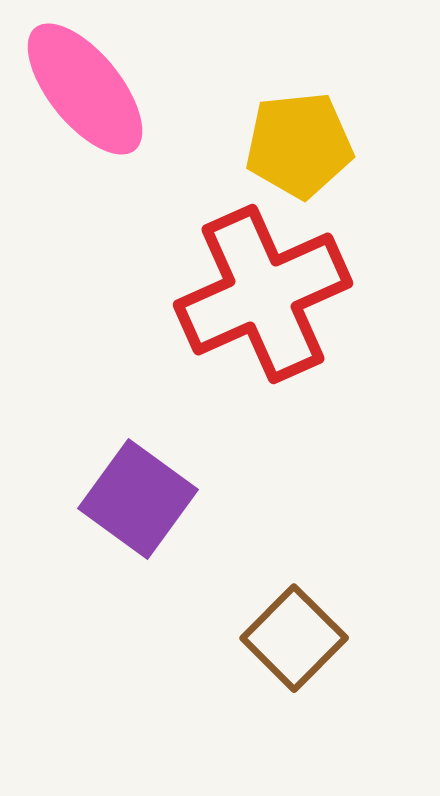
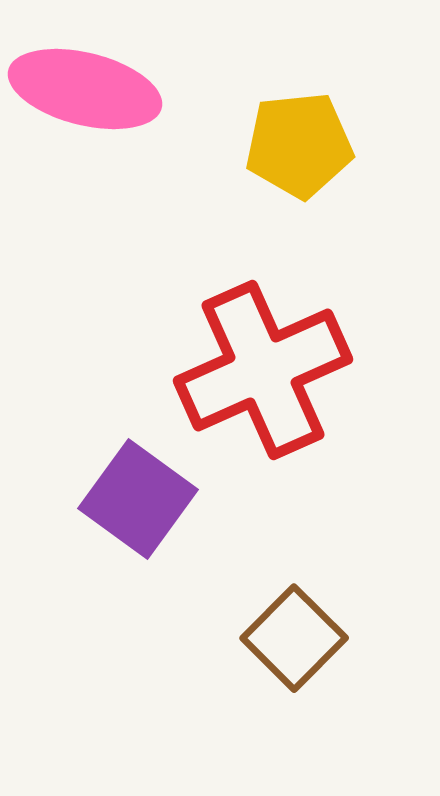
pink ellipse: rotated 37 degrees counterclockwise
red cross: moved 76 px down
